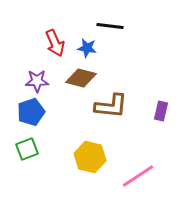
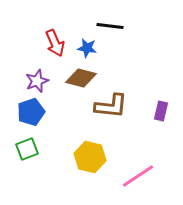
purple star: rotated 20 degrees counterclockwise
